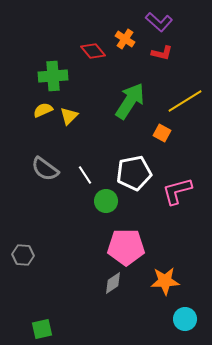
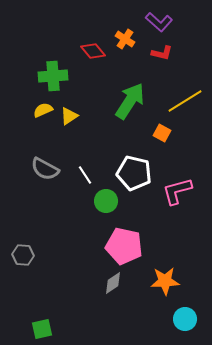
yellow triangle: rotated 12 degrees clockwise
gray semicircle: rotated 8 degrees counterclockwise
white pentagon: rotated 24 degrees clockwise
pink pentagon: moved 2 px left, 1 px up; rotated 12 degrees clockwise
